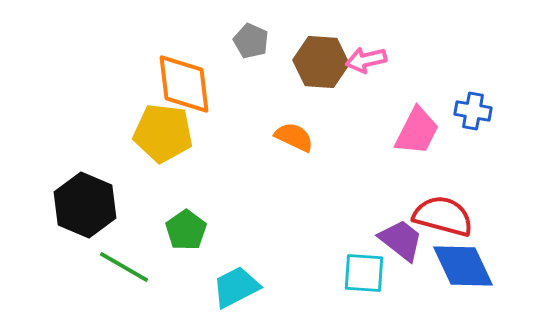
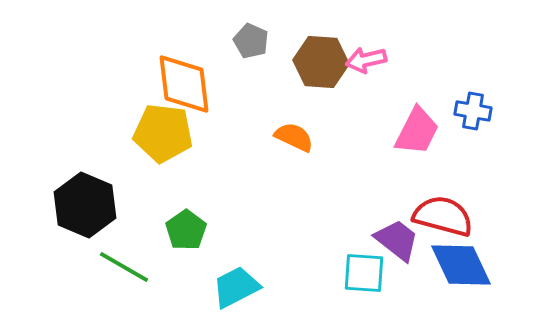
purple trapezoid: moved 4 px left
blue diamond: moved 2 px left, 1 px up
